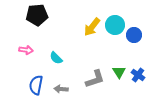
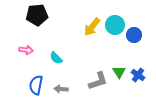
gray L-shape: moved 3 px right, 2 px down
